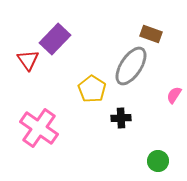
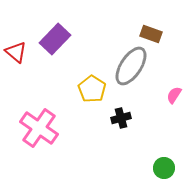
red triangle: moved 12 px left, 8 px up; rotated 15 degrees counterclockwise
black cross: rotated 12 degrees counterclockwise
green circle: moved 6 px right, 7 px down
